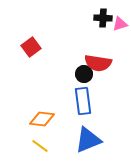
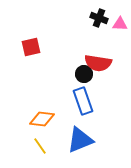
black cross: moved 4 px left; rotated 18 degrees clockwise
pink triangle: rotated 21 degrees clockwise
red square: rotated 24 degrees clockwise
blue rectangle: rotated 12 degrees counterclockwise
blue triangle: moved 8 px left
yellow line: rotated 18 degrees clockwise
